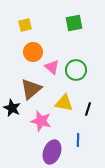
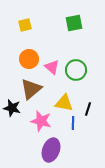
orange circle: moved 4 px left, 7 px down
black star: rotated 12 degrees counterclockwise
blue line: moved 5 px left, 17 px up
purple ellipse: moved 1 px left, 2 px up
